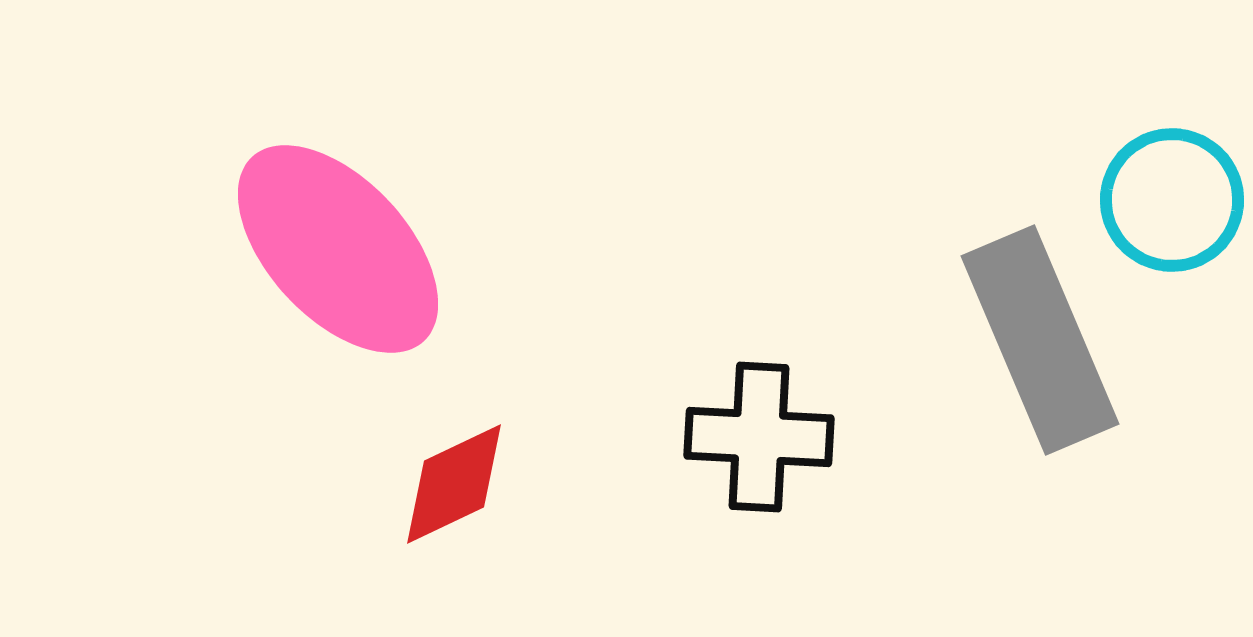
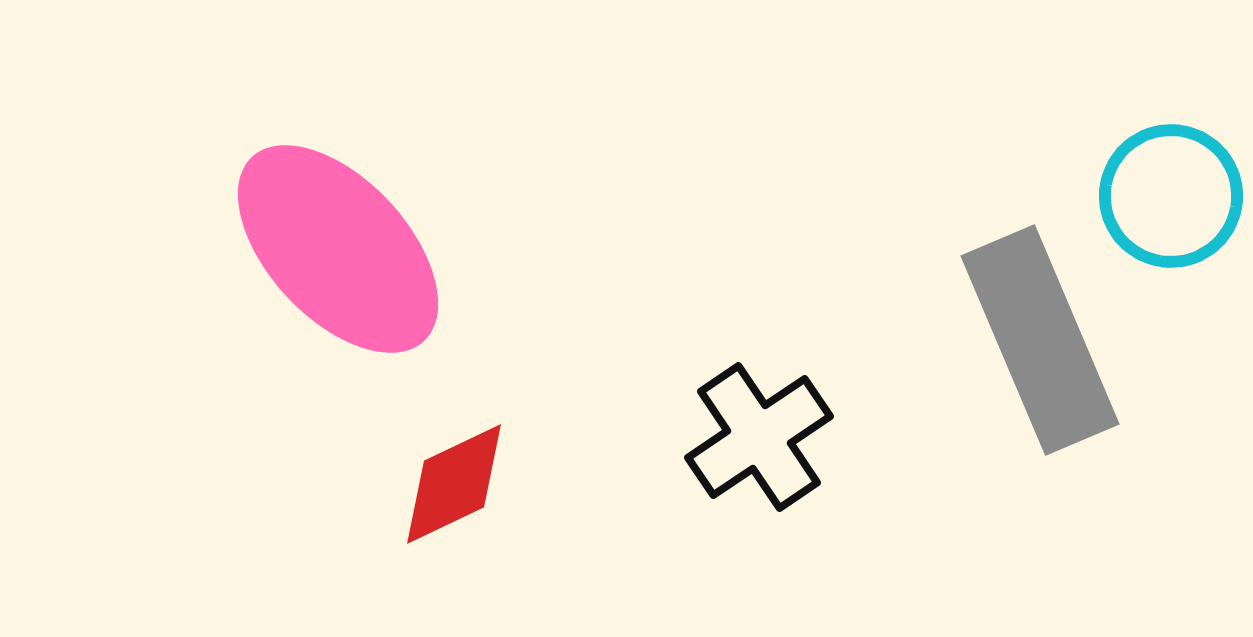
cyan circle: moved 1 px left, 4 px up
black cross: rotated 37 degrees counterclockwise
